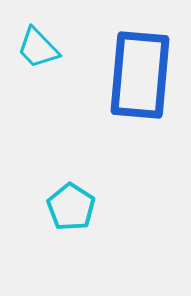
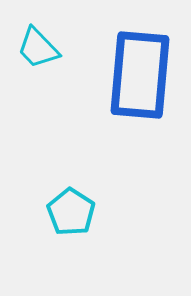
cyan pentagon: moved 5 px down
